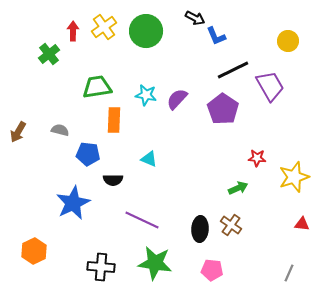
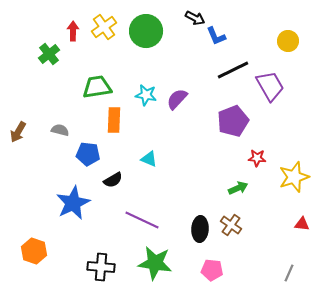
purple pentagon: moved 10 px right, 12 px down; rotated 16 degrees clockwise
black semicircle: rotated 30 degrees counterclockwise
orange hexagon: rotated 15 degrees counterclockwise
